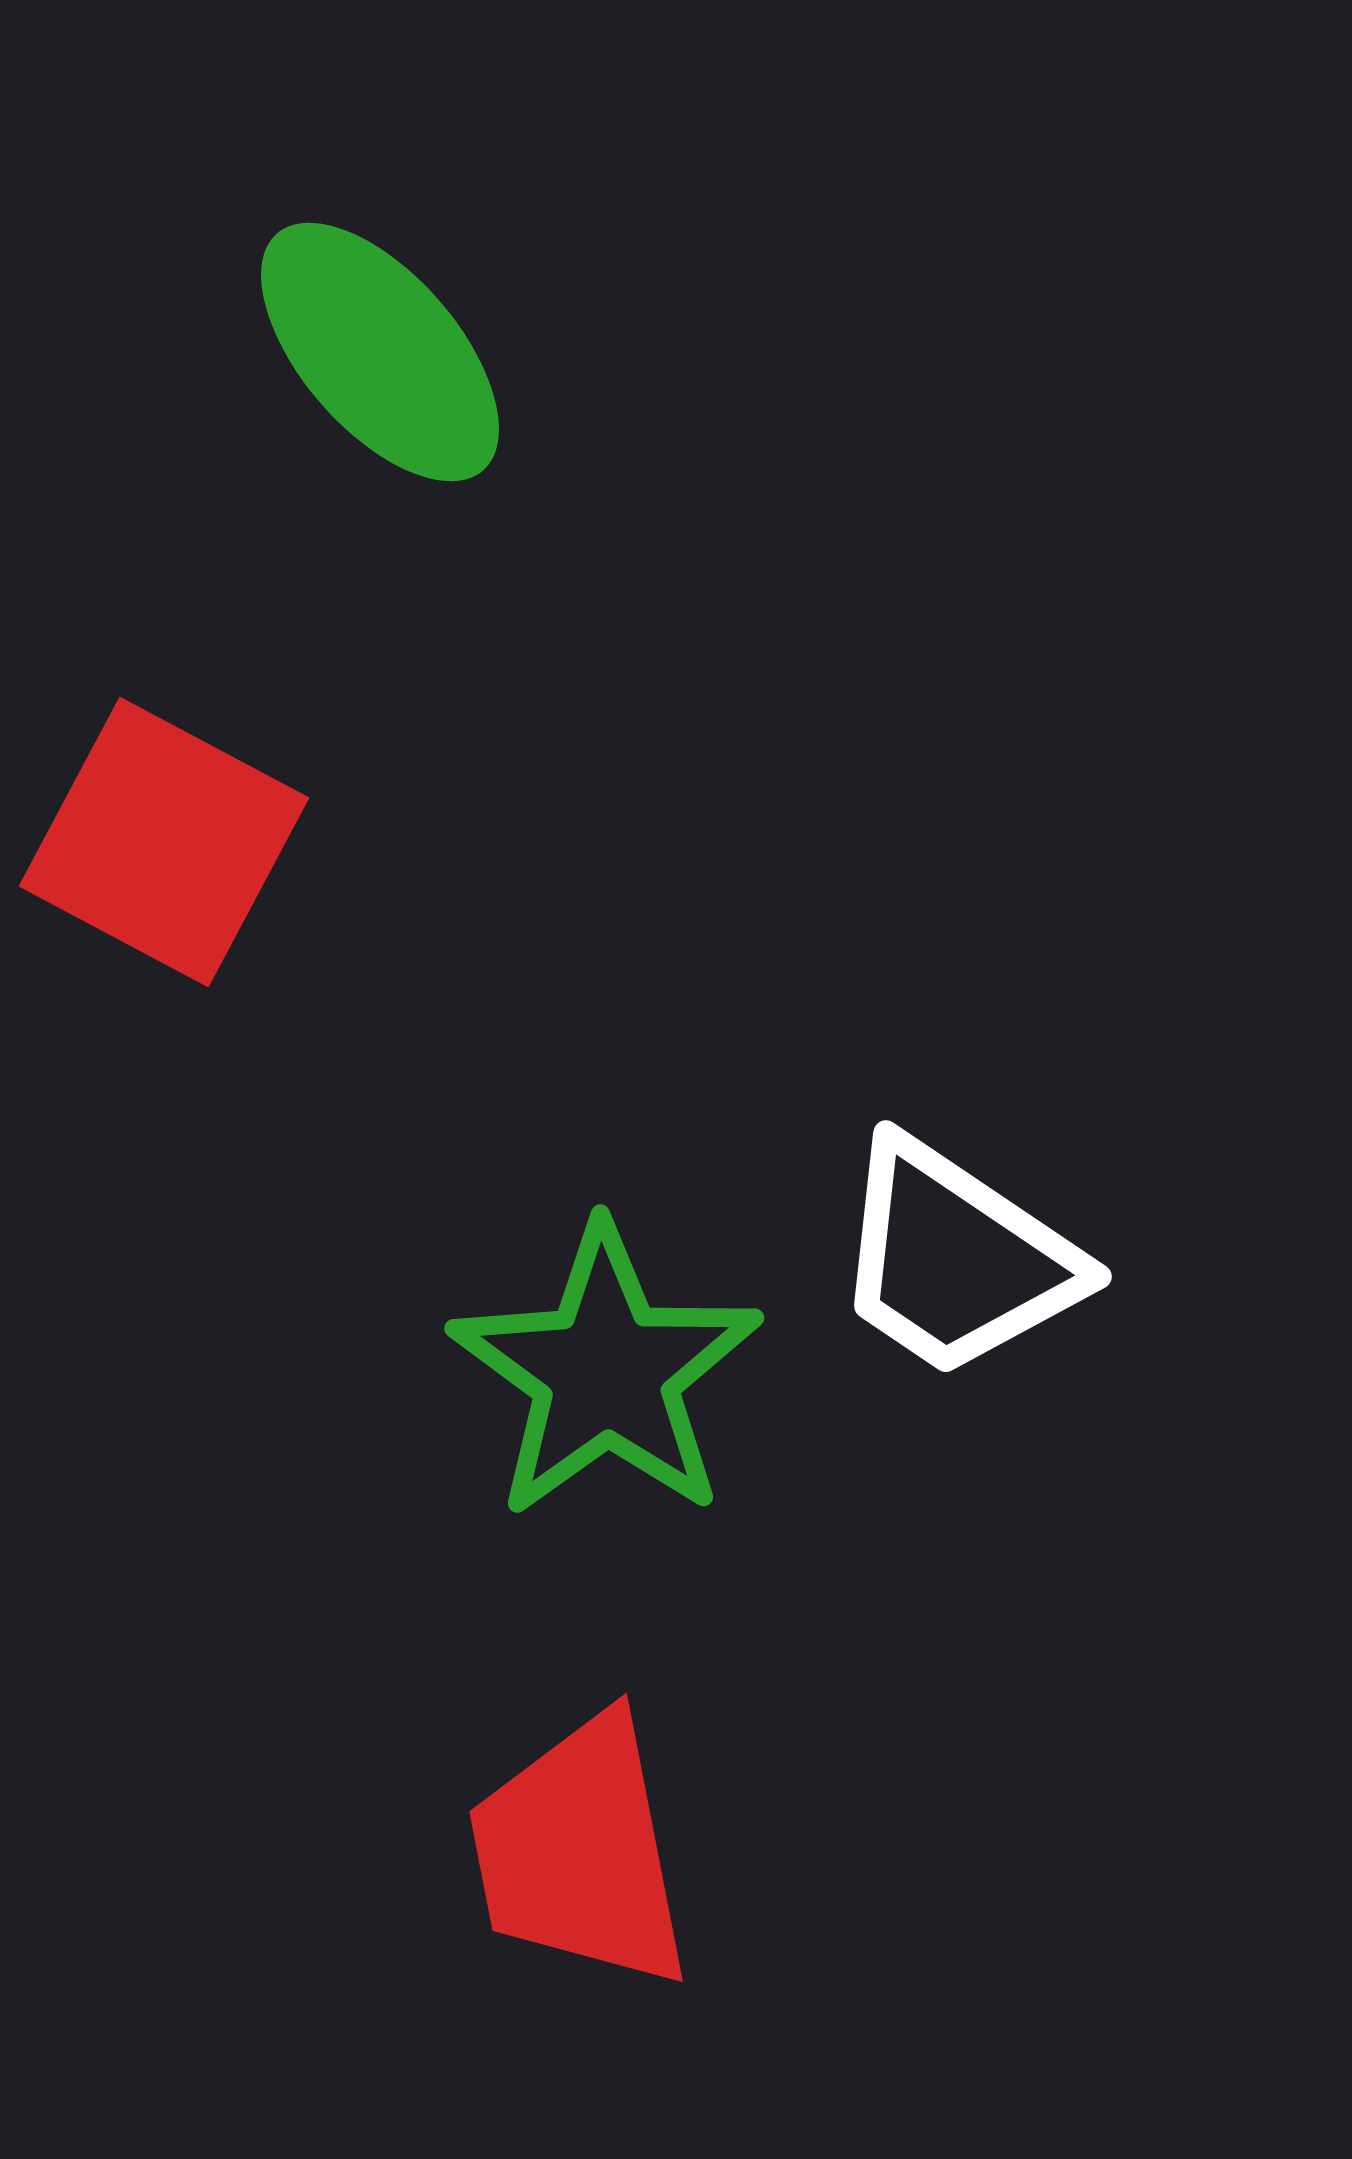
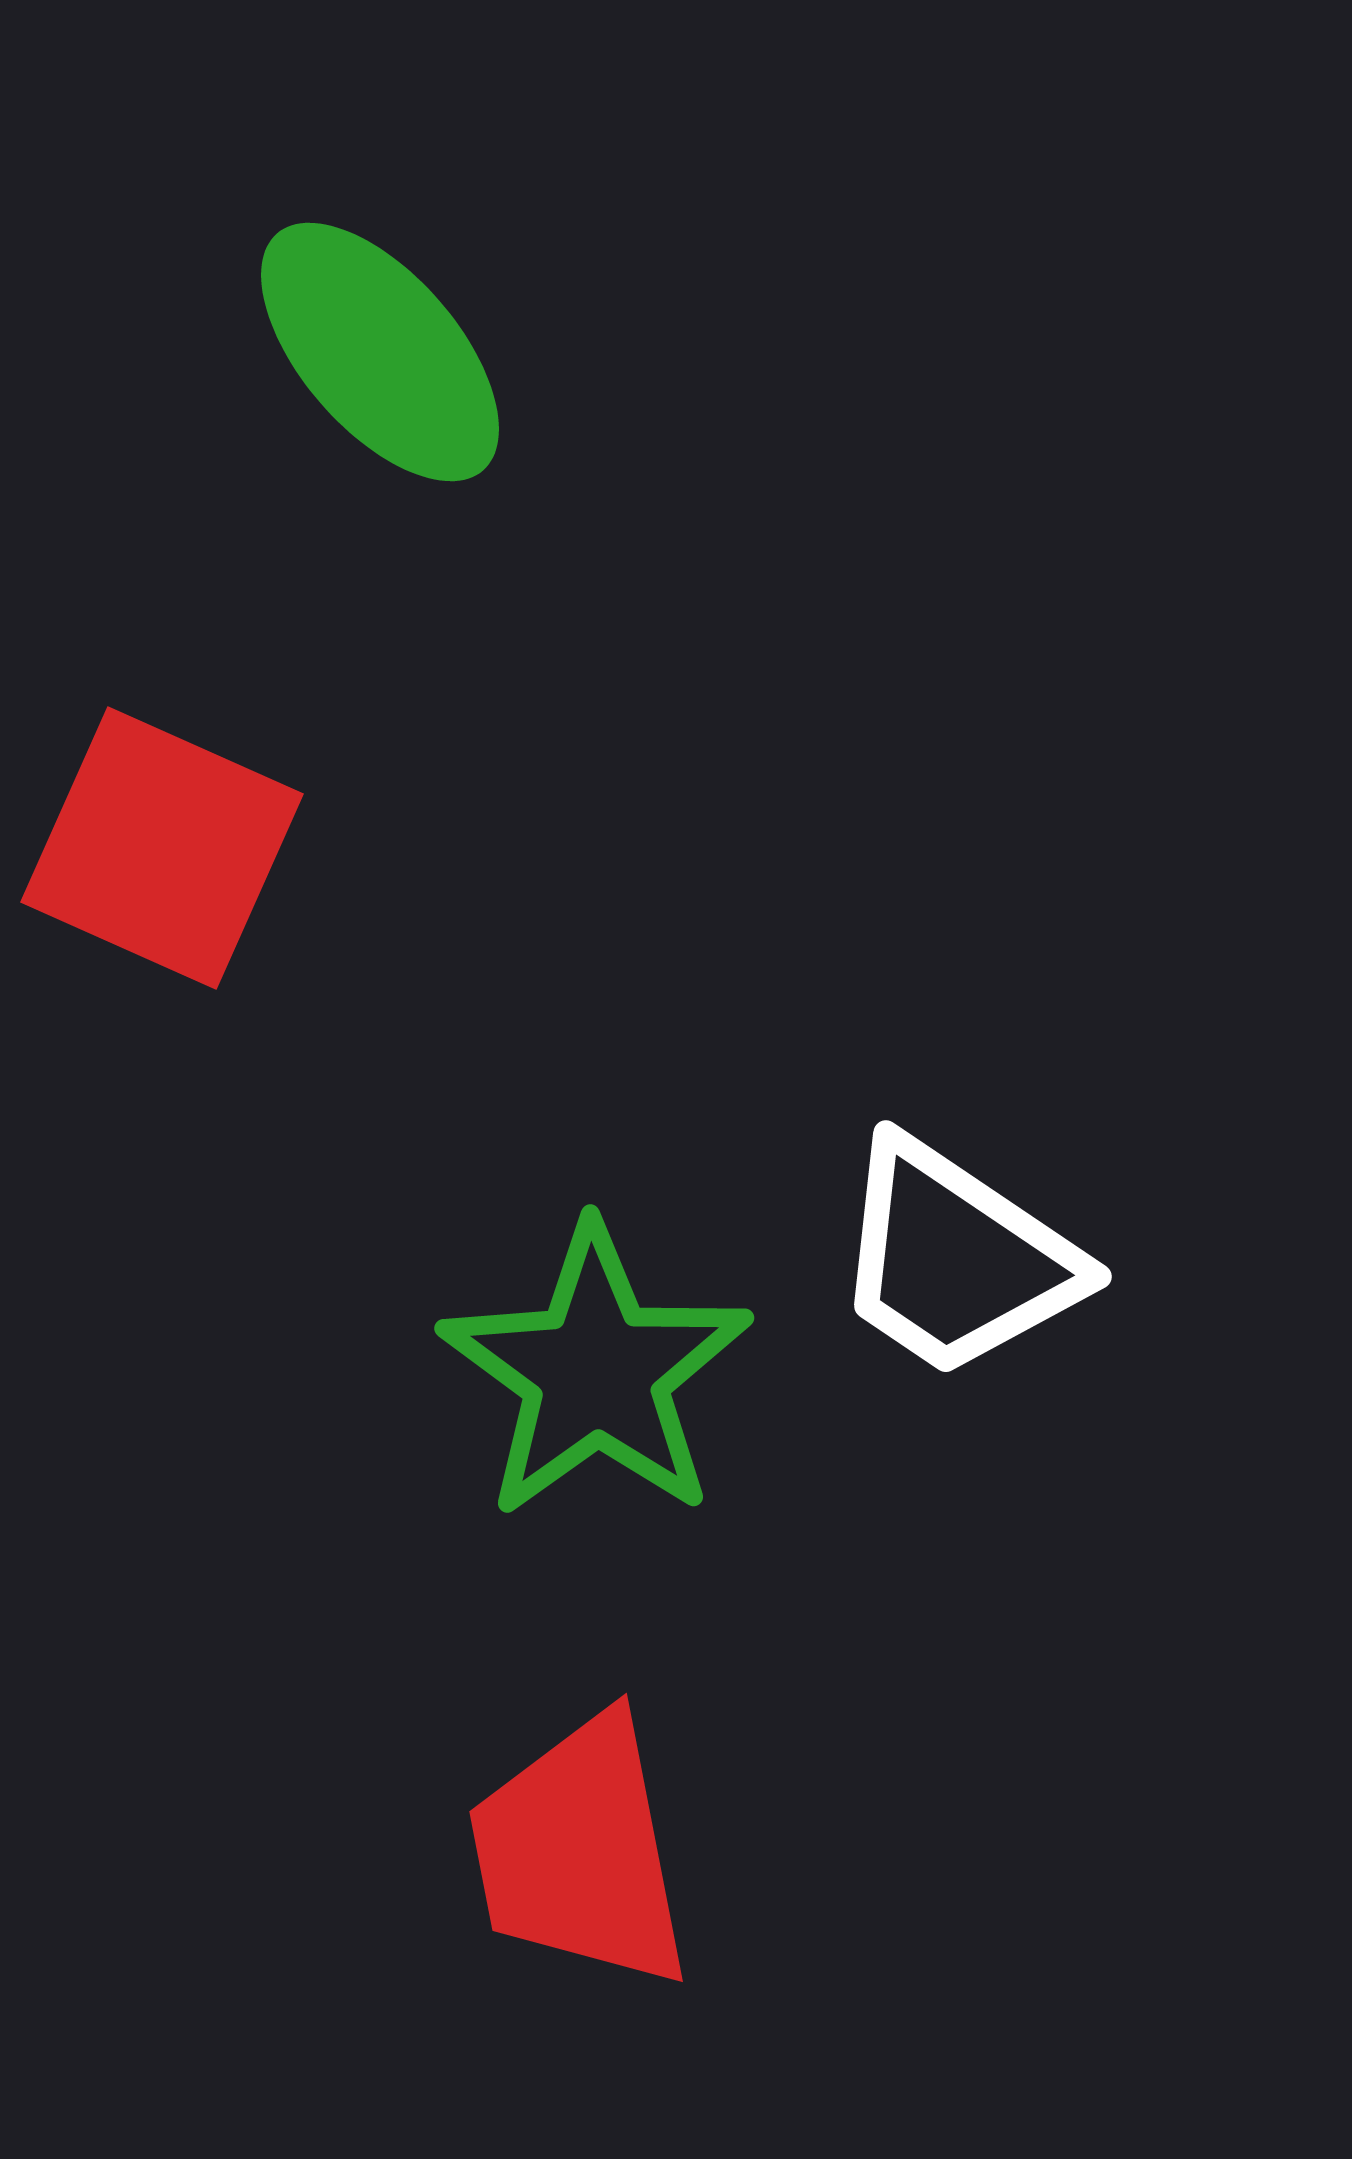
red square: moved 2 px left, 6 px down; rotated 4 degrees counterclockwise
green star: moved 10 px left
